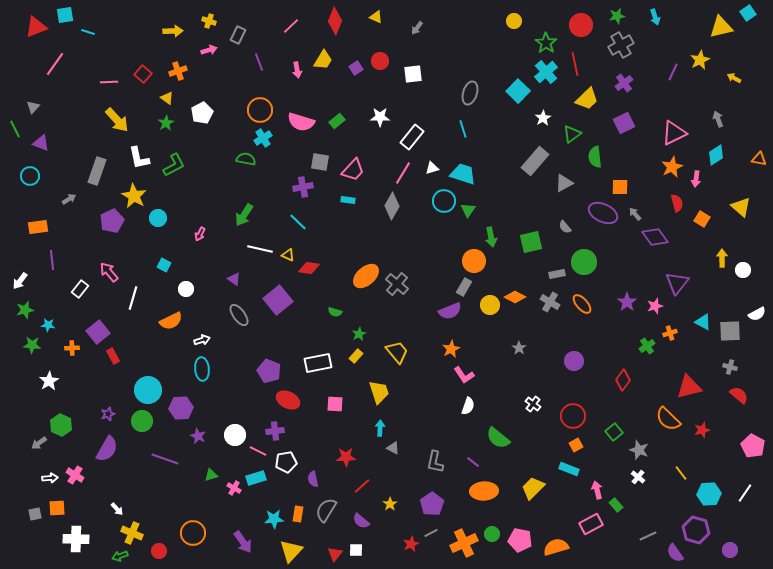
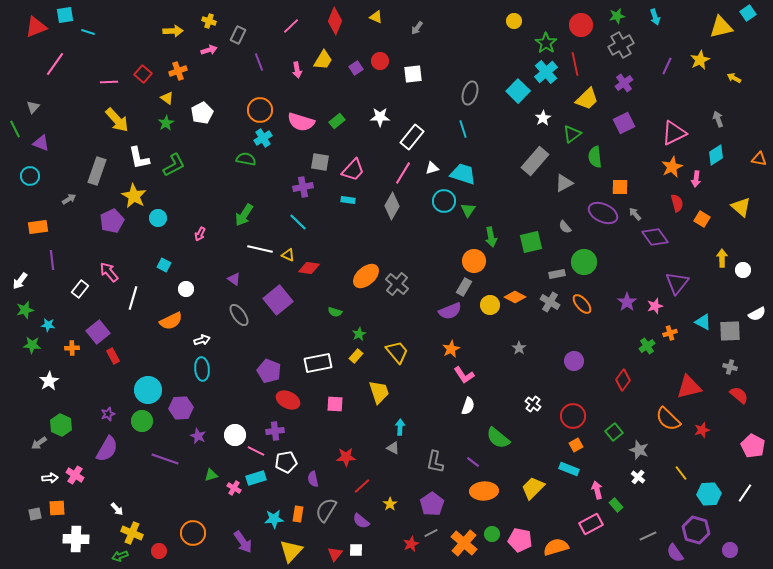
purple line at (673, 72): moved 6 px left, 6 px up
cyan arrow at (380, 428): moved 20 px right, 1 px up
pink line at (258, 451): moved 2 px left
orange cross at (464, 543): rotated 24 degrees counterclockwise
